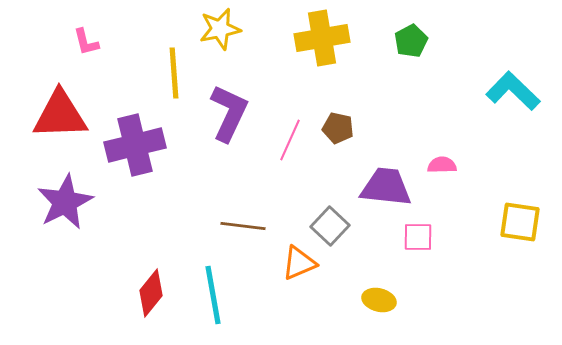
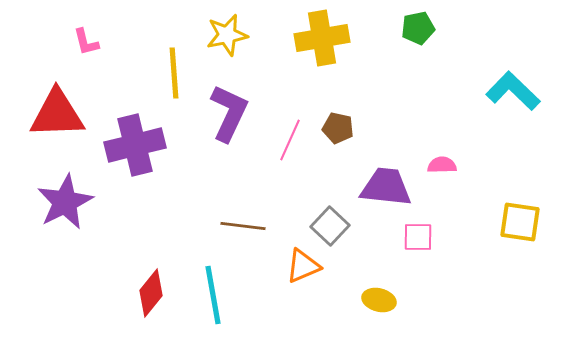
yellow star: moved 7 px right, 6 px down
green pentagon: moved 7 px right, 13 px up; rotated 16 degrees clockwise
red triangle: moved 3 px left, 1 px up
orange triangle: moved 4 px right, 3 px down
